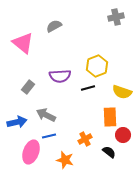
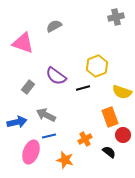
pink triangle: rotated 20 degrees counterclockwise
purple semicircle: moved 4 px left; rotated 40 degrees clockwise
black line: moved 5 px left
orange rectangle: rotated 18 degrees counterclockwise
